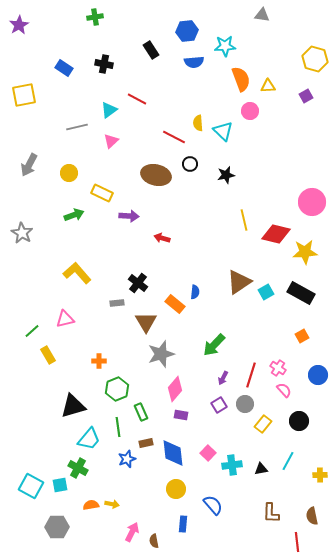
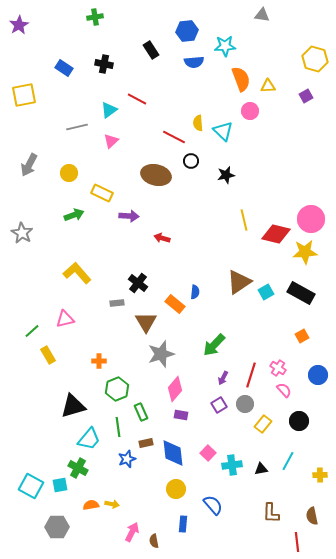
black circle at (190, 164): moved 1 px right, 3 px up
pink circle at (312, 202): moved 1 px left, 17 px down
